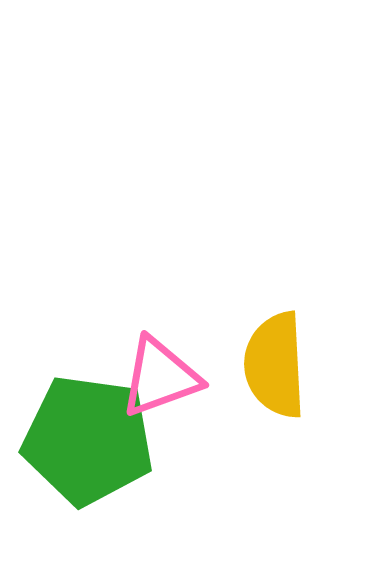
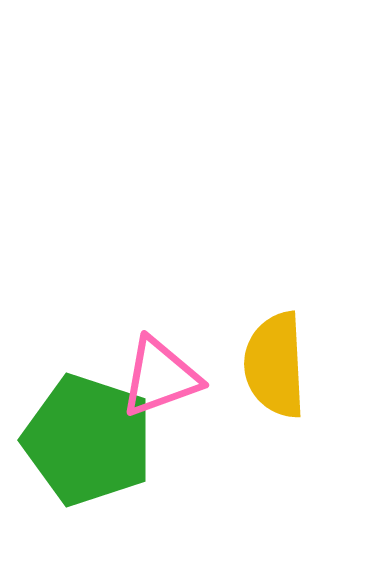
green pentagon: rotated 10 degrees clockwise
